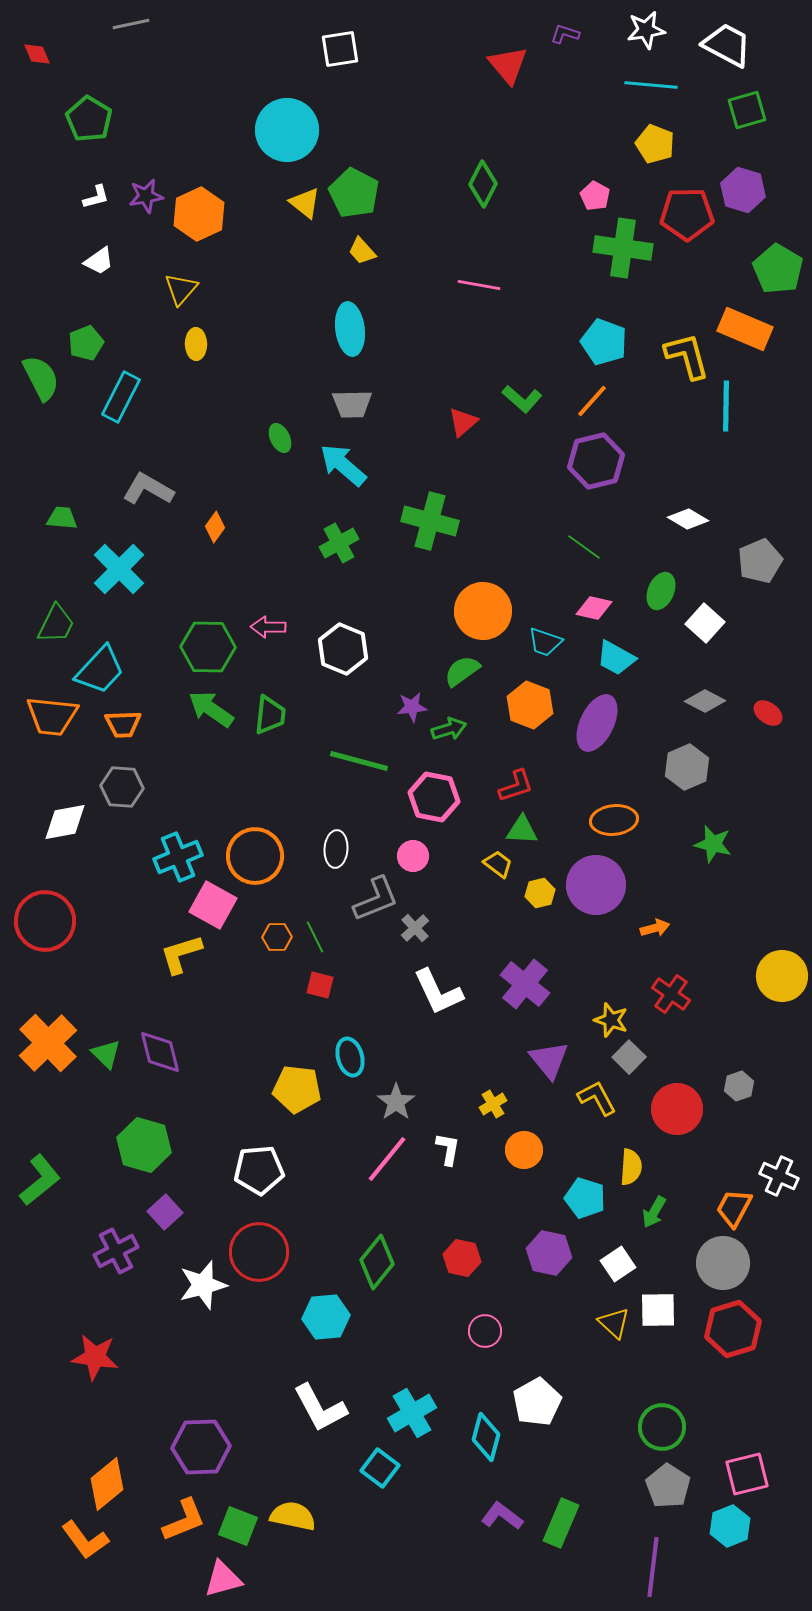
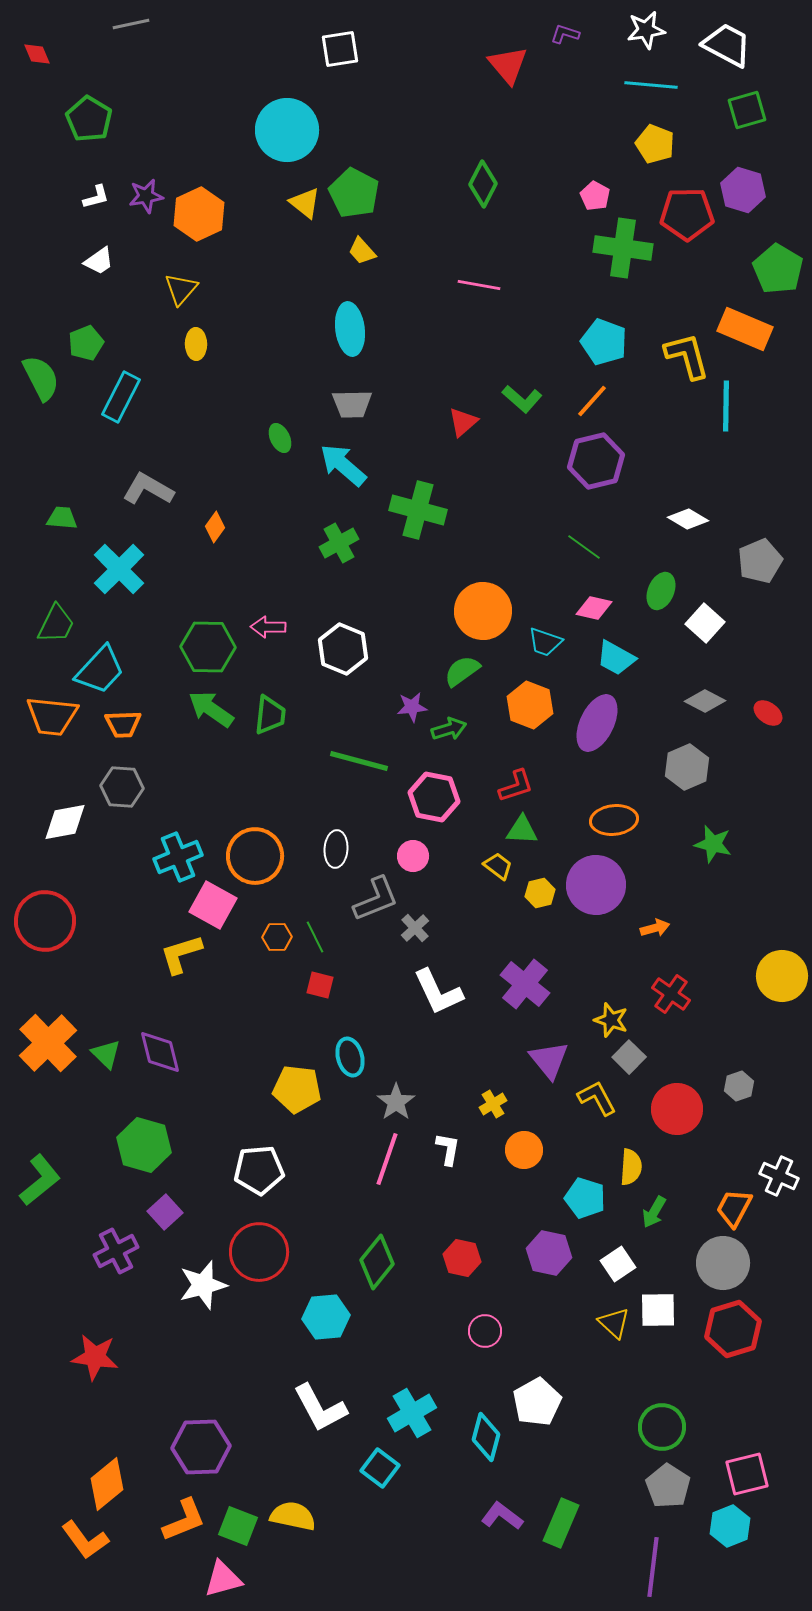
green cross at (430, 521): moved 12 px left, 11 px up
yellow trapezoid at (498, 864): moved 2 px down
pink line at (387, 1159): rotated 20 degrees counterclockwise
